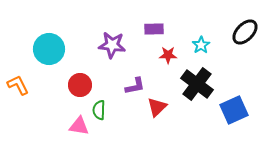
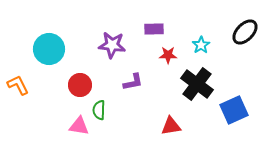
purple L-shape: moved 2 px left, 4 px up
red triangle: moved 14 px right, 19 px down; rotated 35 degrees clockwise
